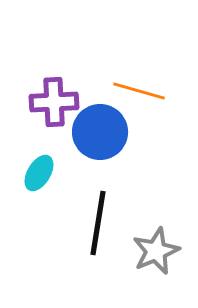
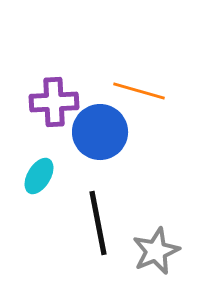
cyan ellipse: moved 3 px down
black line: rotated 20 degrees counterclockwise
